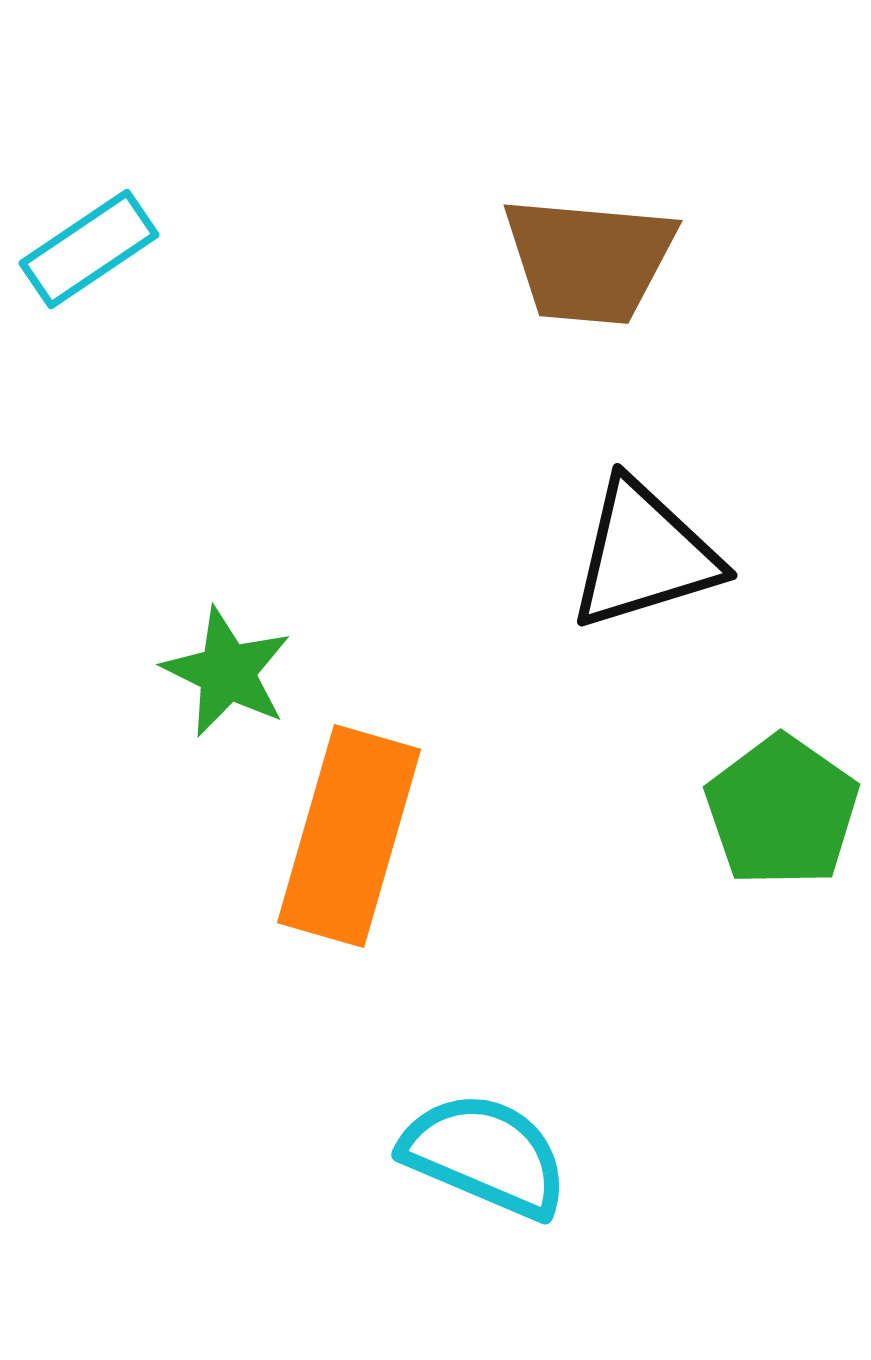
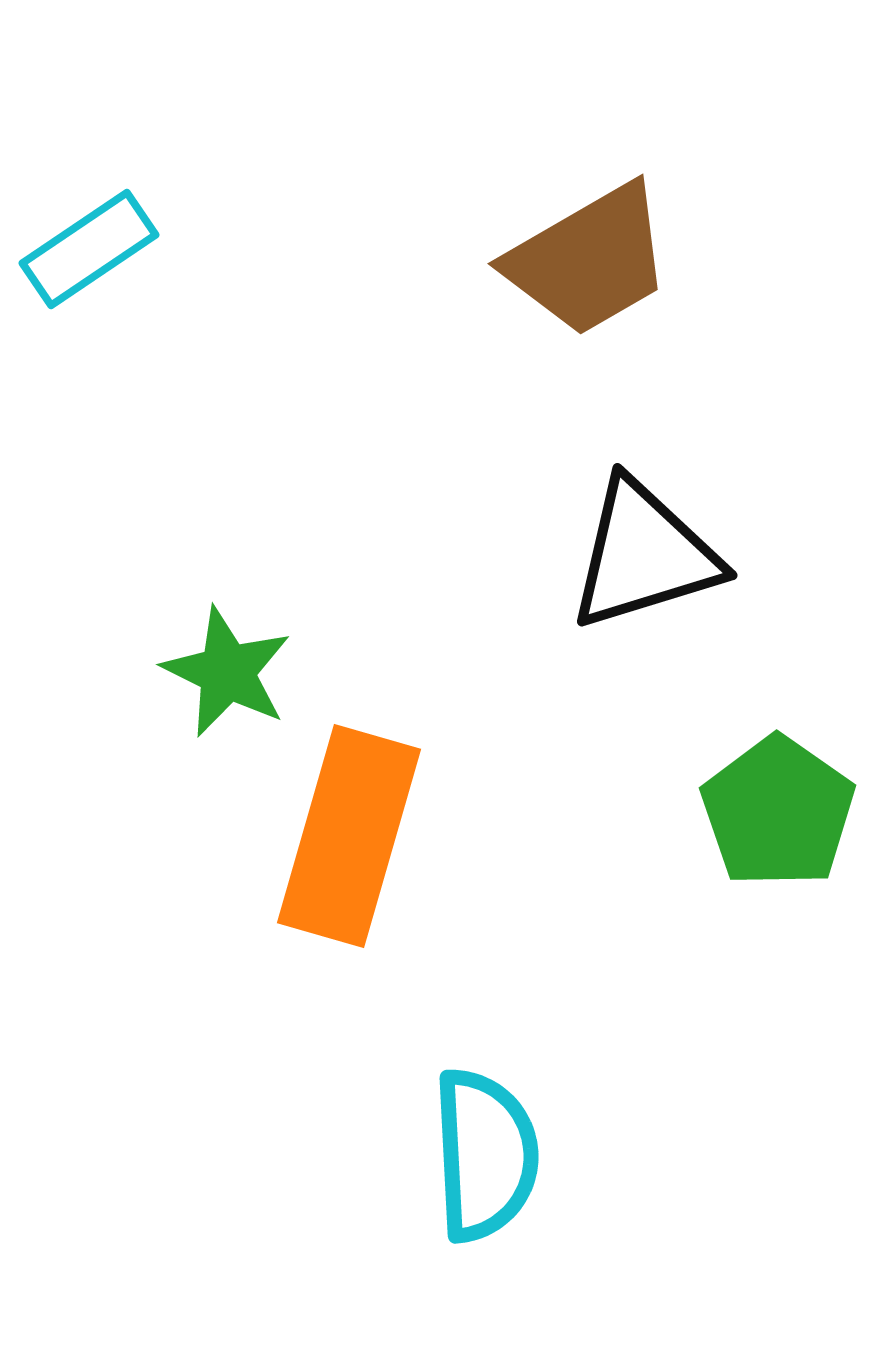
brown trapezoid: rotated 35 degrees counterclockwise
green pentagon: moved 4 px left, 1 px down
cyan semicircle: rotated 64 degrees clockwise
